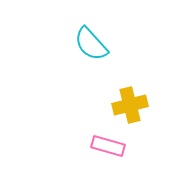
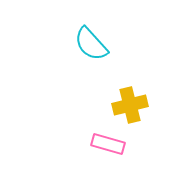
pink rectangle: moved 2 px up
